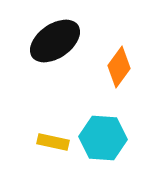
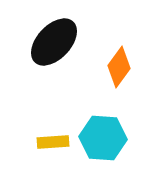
black ellipse: moved 1 px left, 1 px down; rotated 12 degrees counterclockwise
yellow rectangle: rotated 16 degrees counterclockwise
